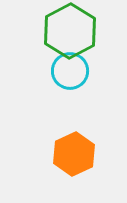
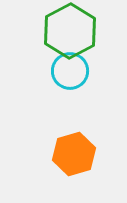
orange hexagon: rotated 9 degrees clockwise
